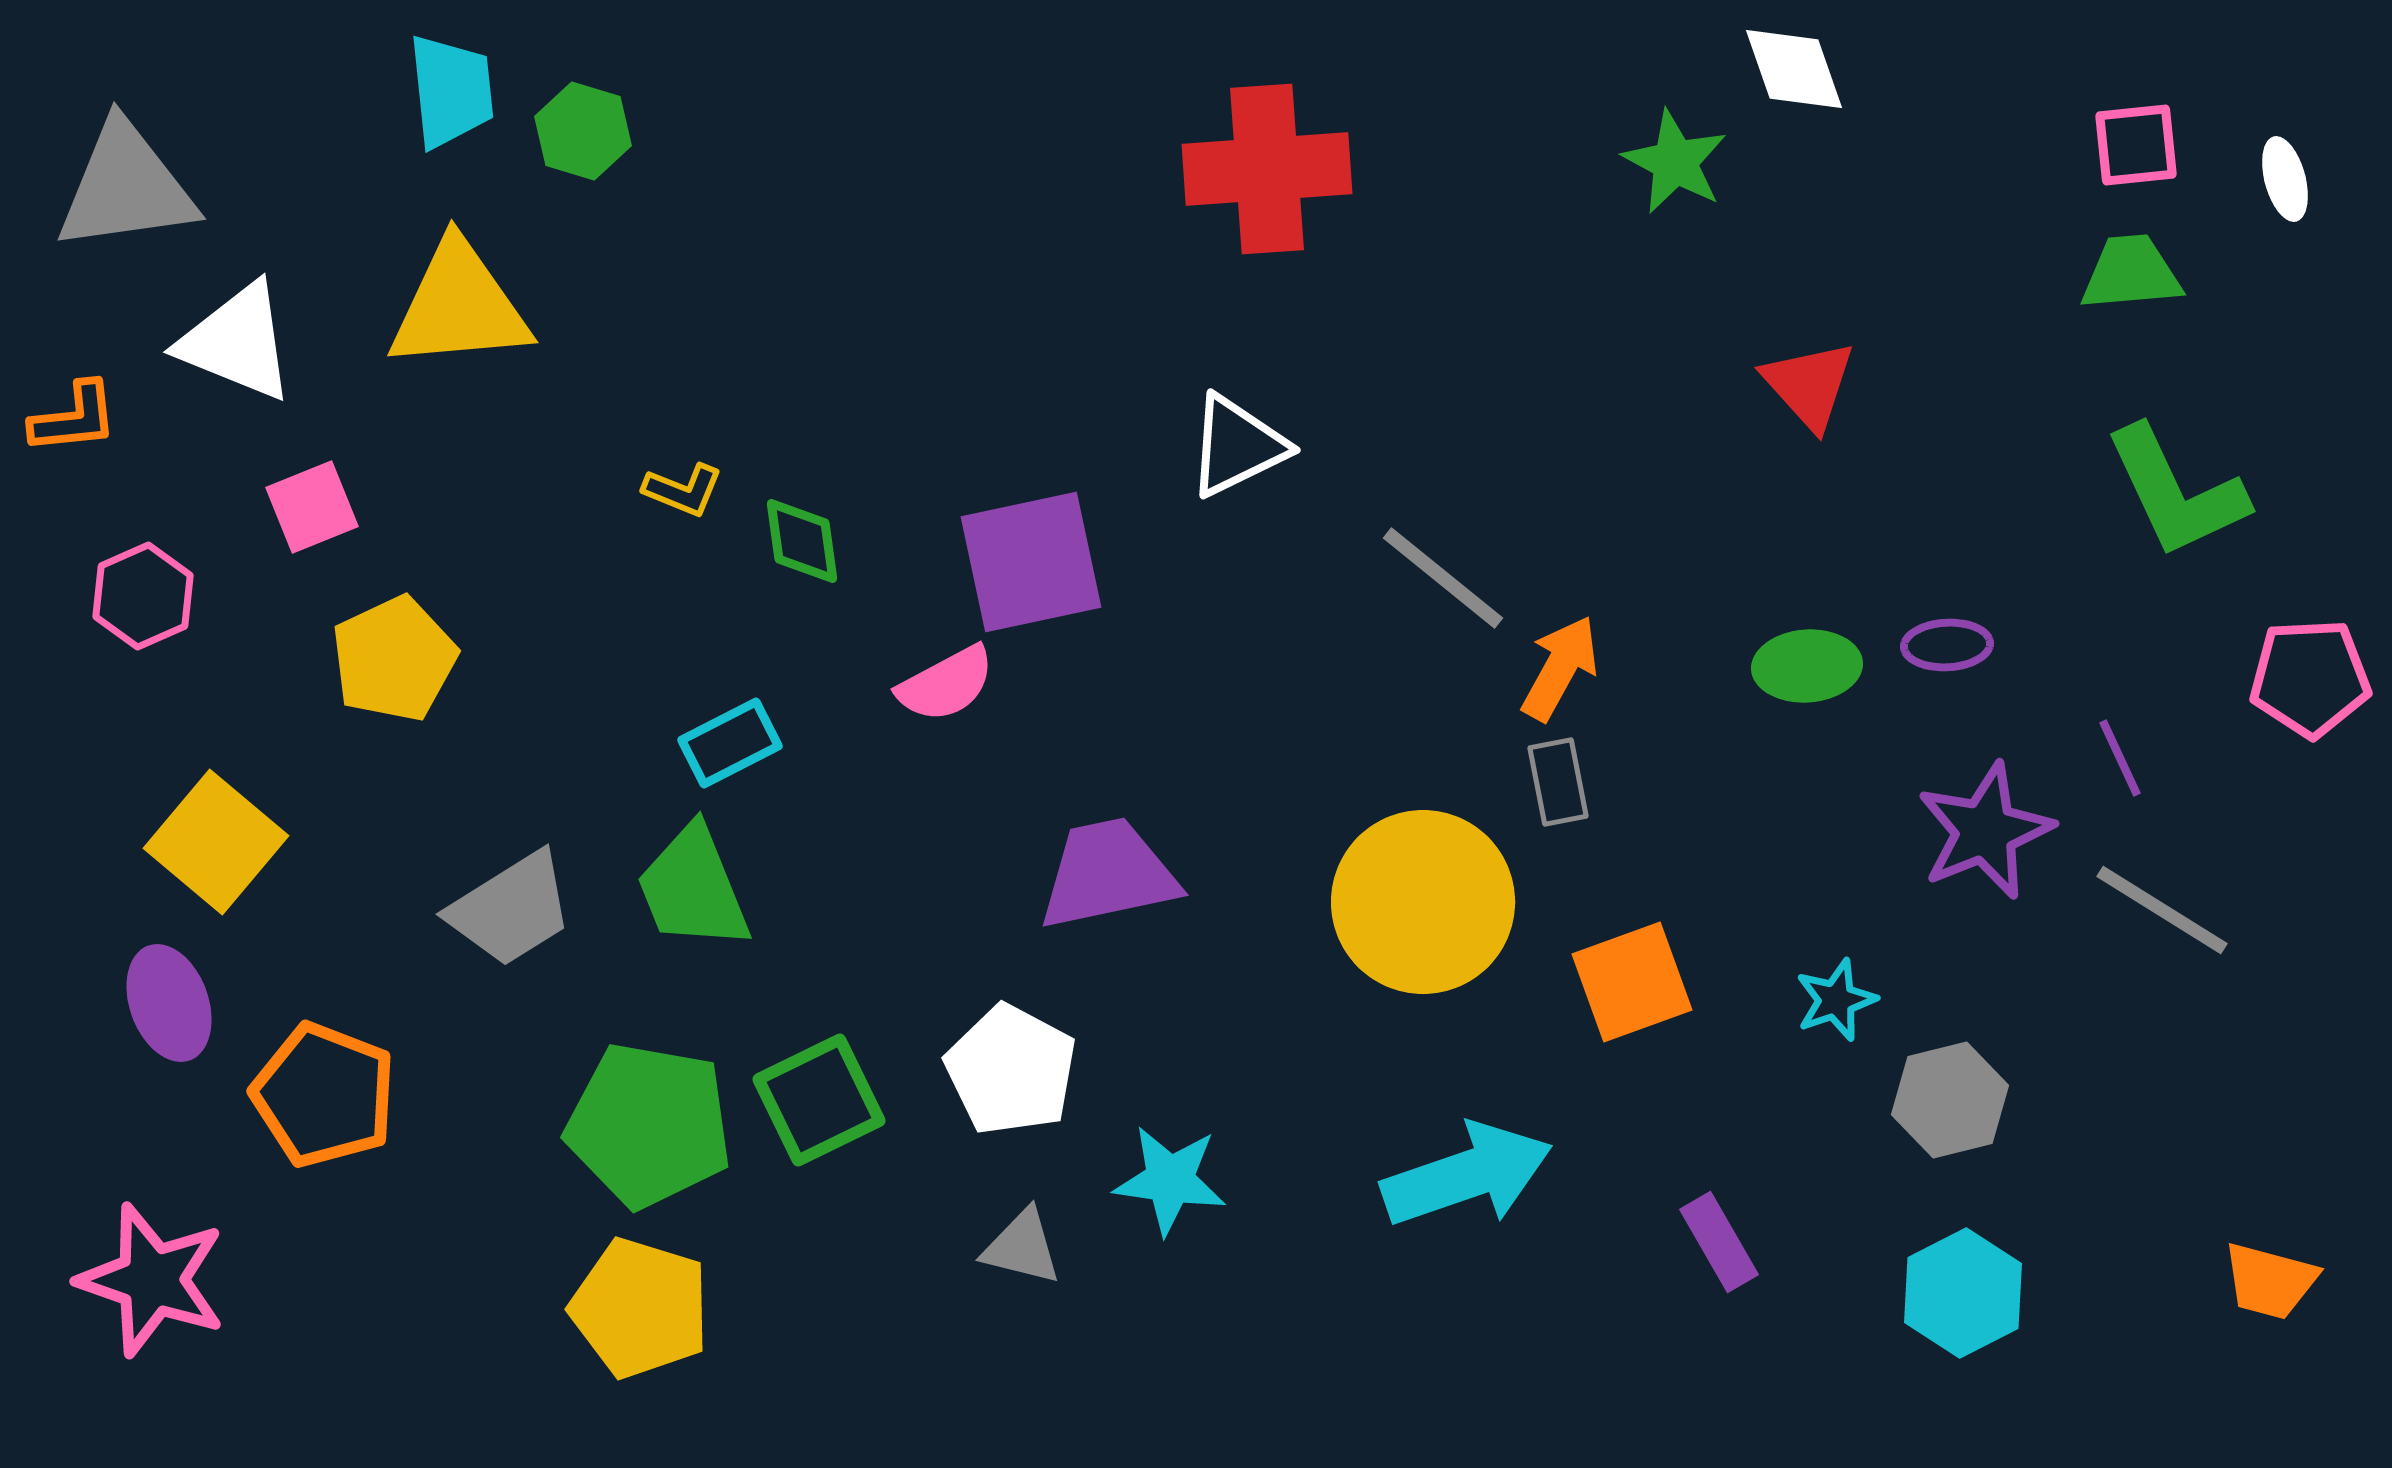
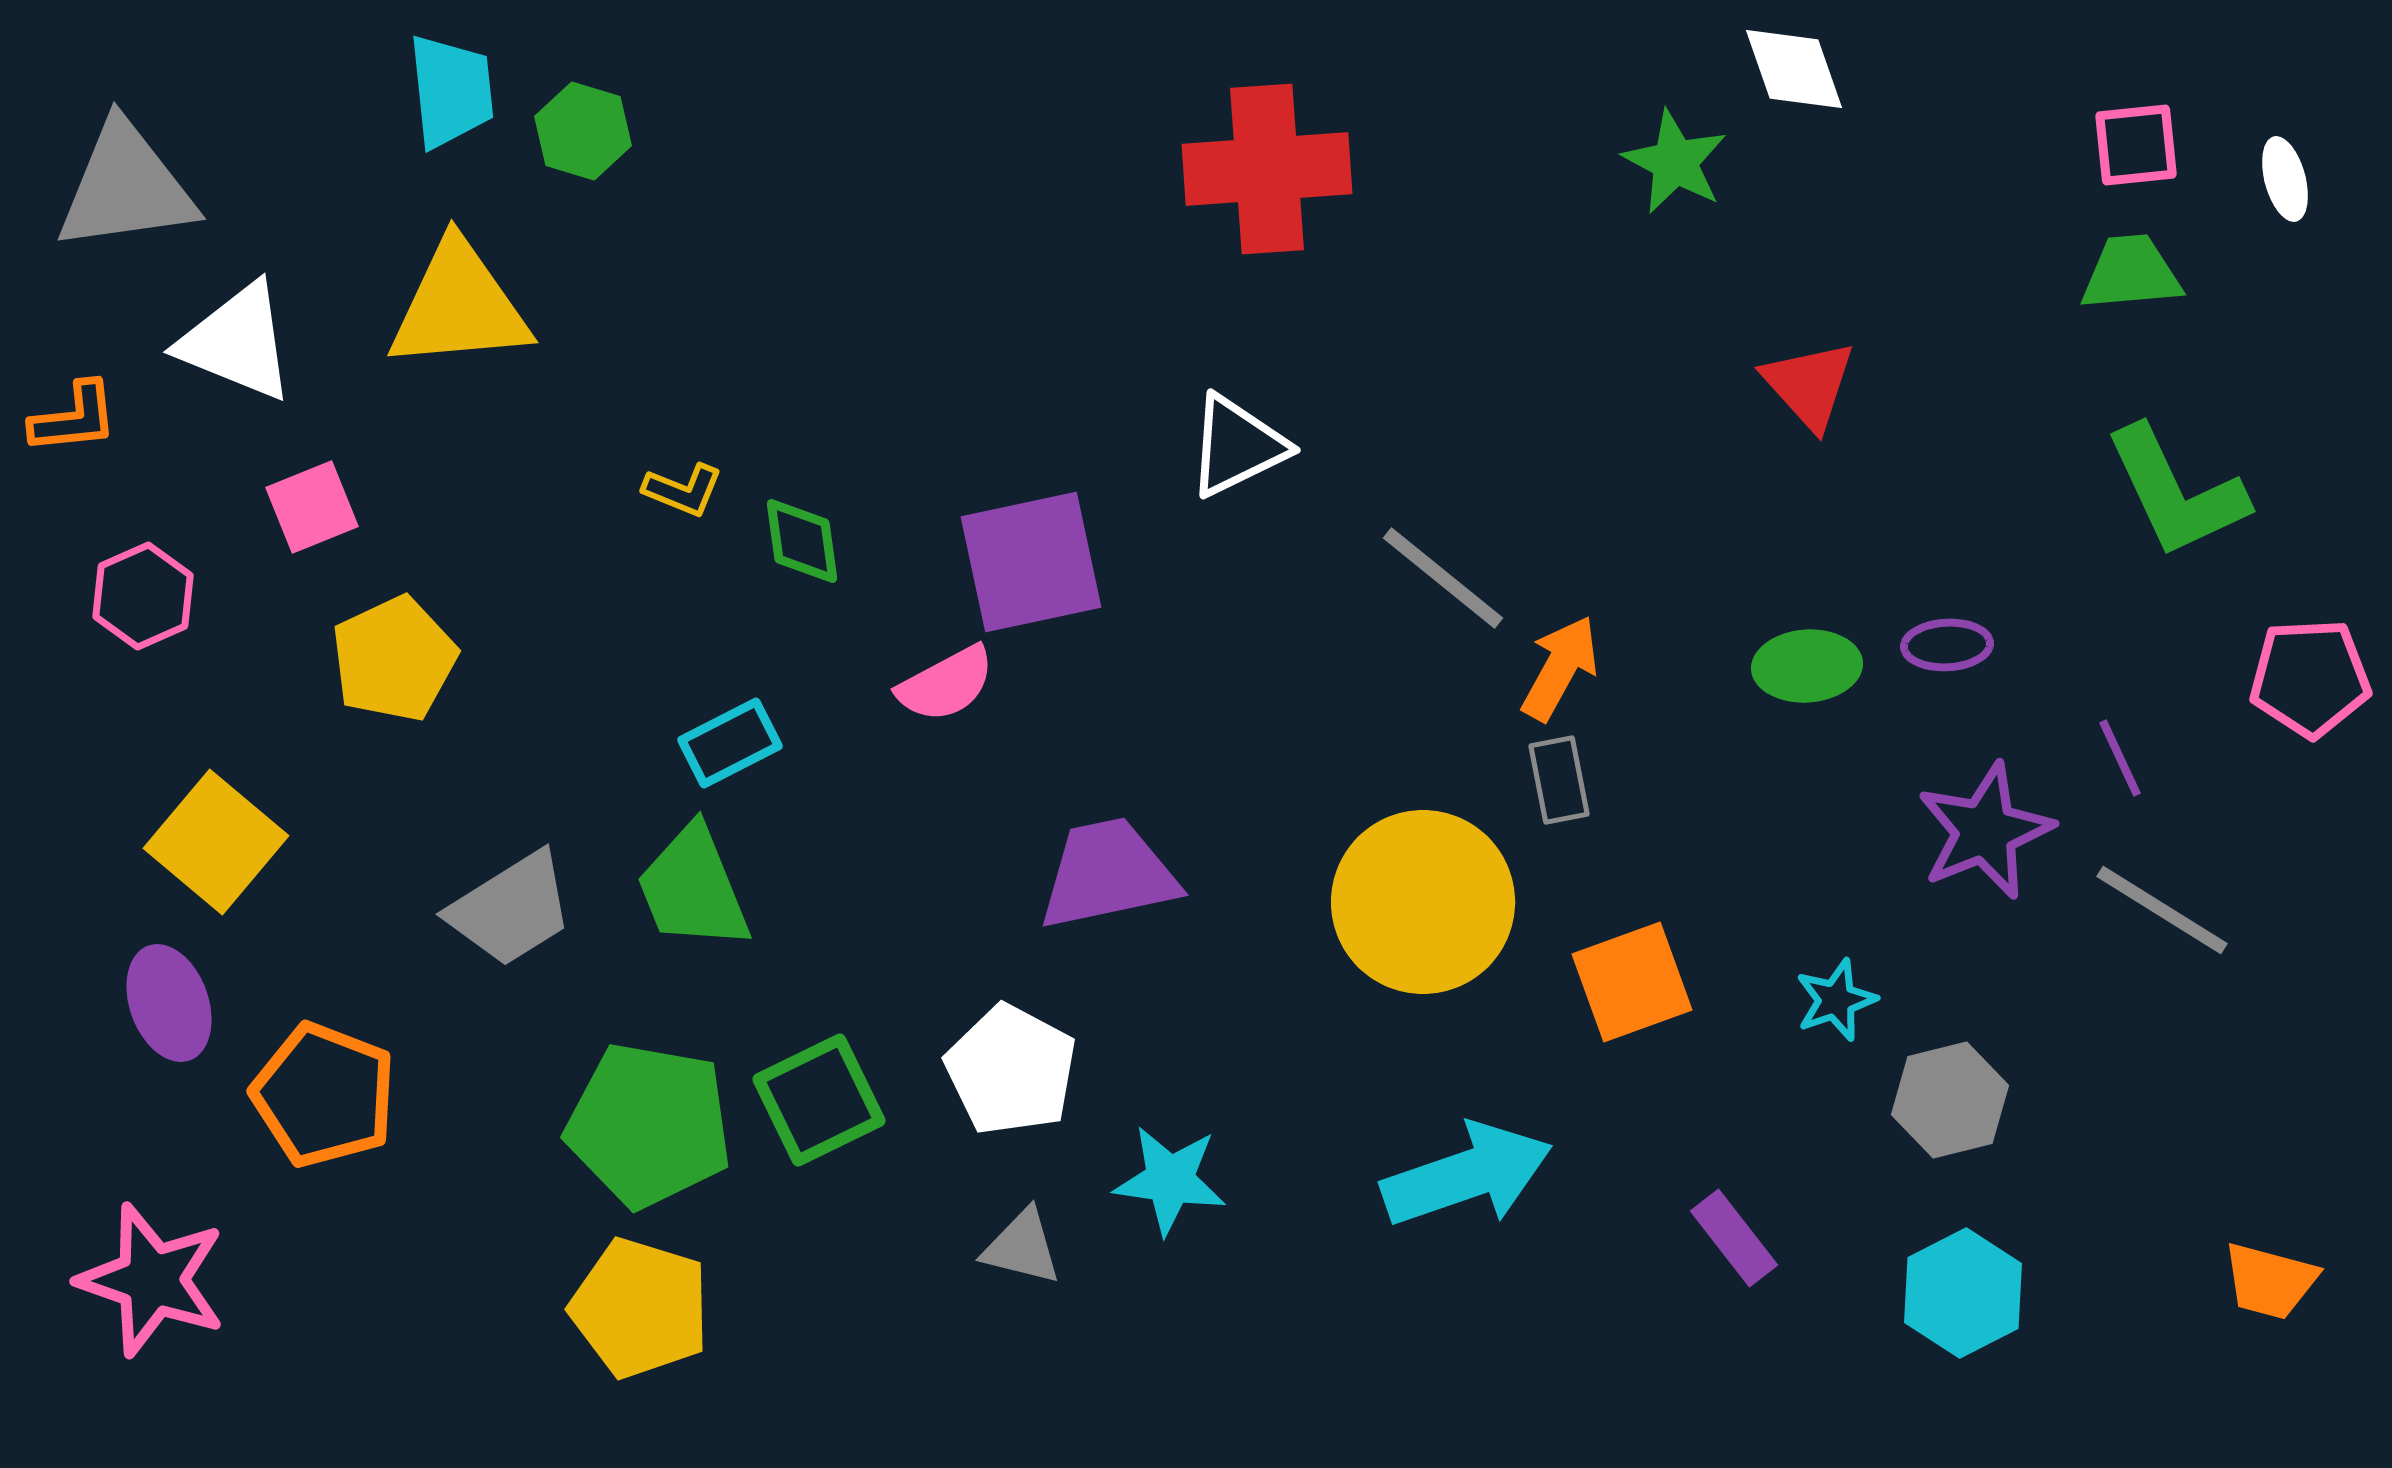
gray rectangle at (1558, 782): moved 1 px right, 2 px up
purple rectangle at (1719, 1242): moved 15 px right, 4 px up; rotated 8 degrees counterclockwise
